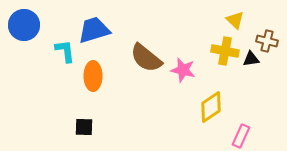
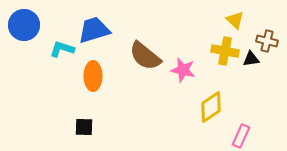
cyan L-shape: moved 3 px left, 2 px up; rotated 65 degrees counterclockwise
brown semicircle: moved 1 px left, 2 px up
